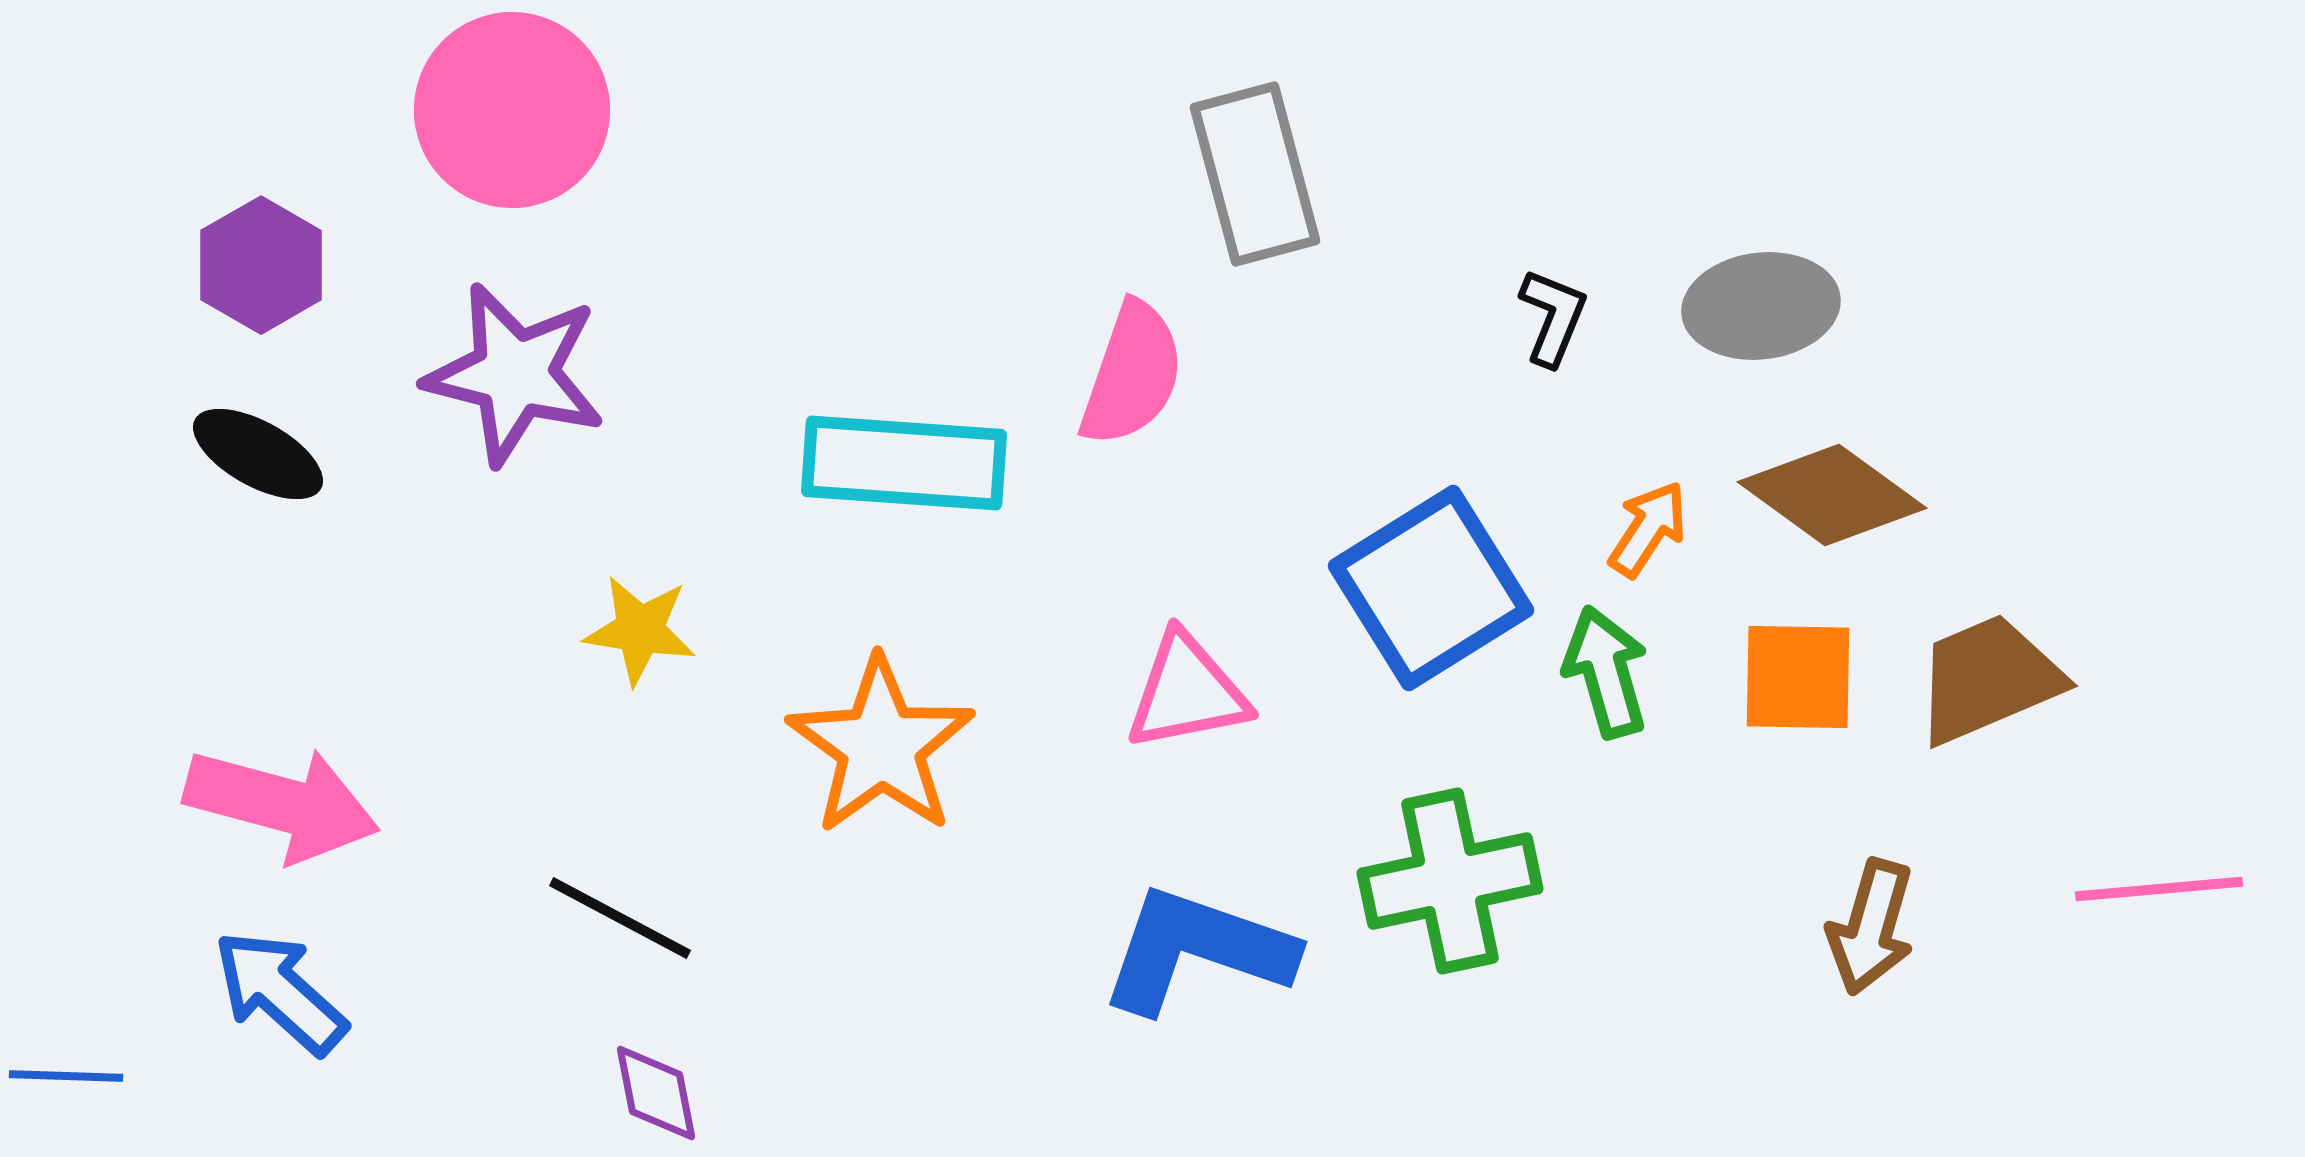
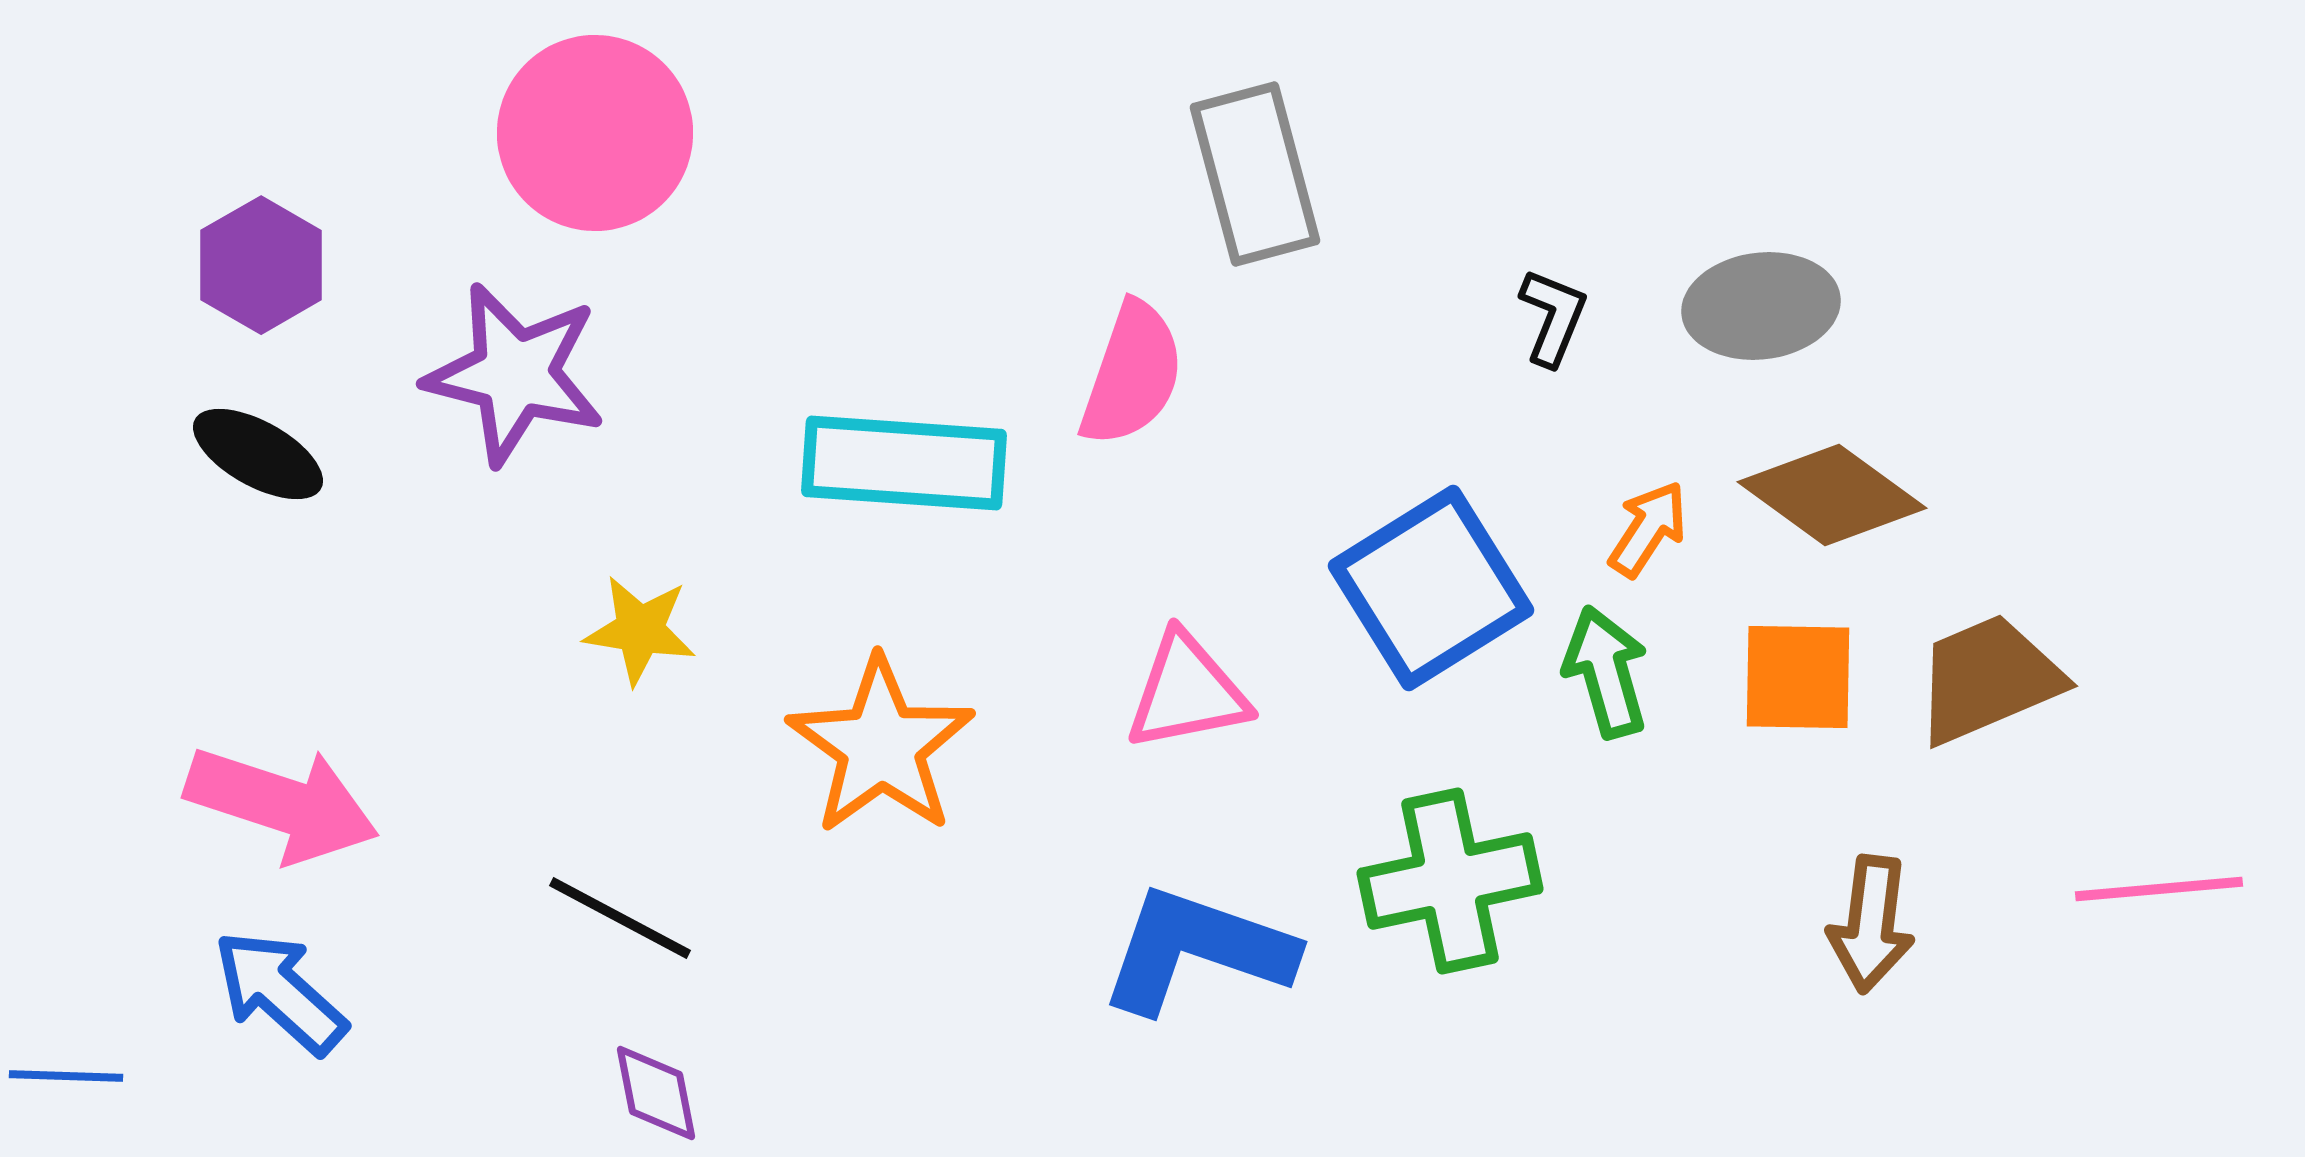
pink circle: moved 83 px right, 23 px down
pink arrow: rotated 3 degrees clockwise
brown arrow: moved 3 px up; rotated 9 degrees counterclockwise
